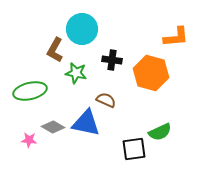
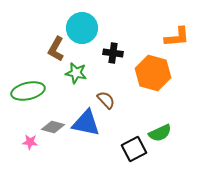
cyan circle: moved 1 px up
orange L-shape: moved 1 px right
brown L-shape: moved 1 px right, 1 px up
black cross: moved 1 px right, 7 px up
orange hexagon: moved 2 px right
green ellipse: moved 2 px left
brown semicircle: rotated 24 degrees clockwise
gray diamond: rotated 15 degrees counterclockwise
green semicircle: moved 1 px down
pink star: moved 1 px right, 2 px down
black square: rotated 20 degrees counterclockwise
